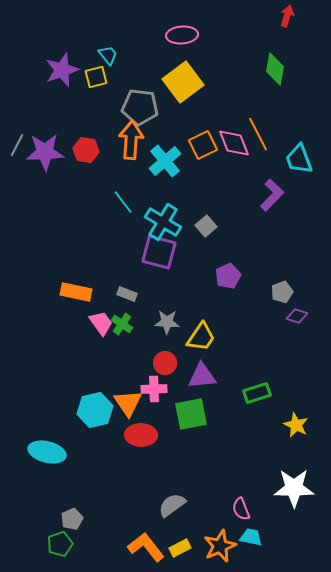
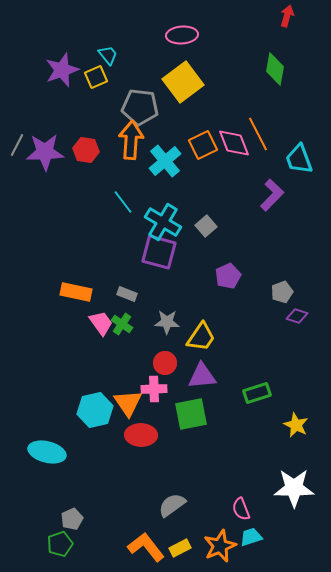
yellow square at (96, 77): rotated 10 degrees counterclockwise
cyan trapezoid at (251, 537): rotated 30 degrees counterclockwise
